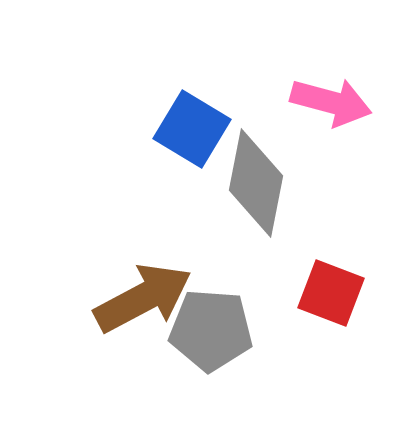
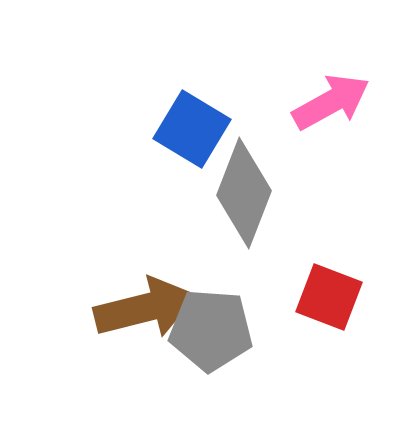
pink arrow: rotated 44 degrees counterclockwise
gray diamond: moved 12 px left, 10 px down; rotated 10 degrees clockwise
red square: moved 2 px left, 4 px down
brown arrow: moved 2 px right, 10 px down; rotated 14 degrees clockwise
